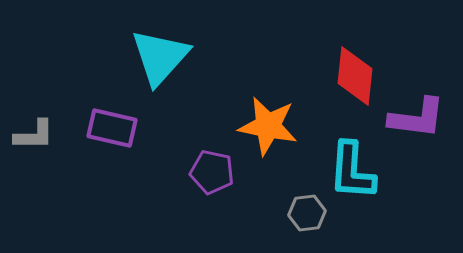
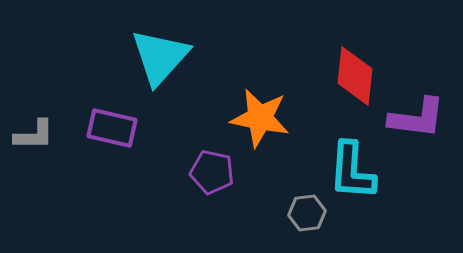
orange star: moved 8 px left, 8 px up
